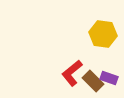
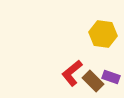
purple rectangle: moved 2 px right, 1 px up
